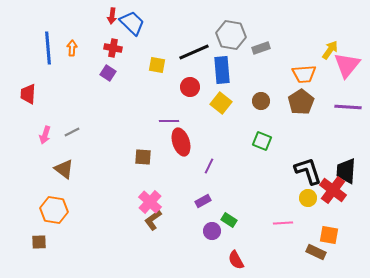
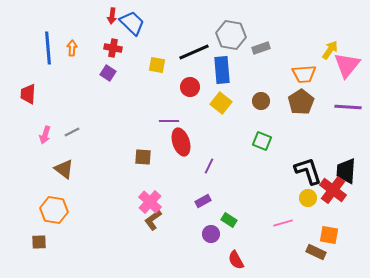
pink line at (283, 223): rotated 12 degrees counterclockwise
purple circle at (212, 231): moved 1 px left, 3 px down
